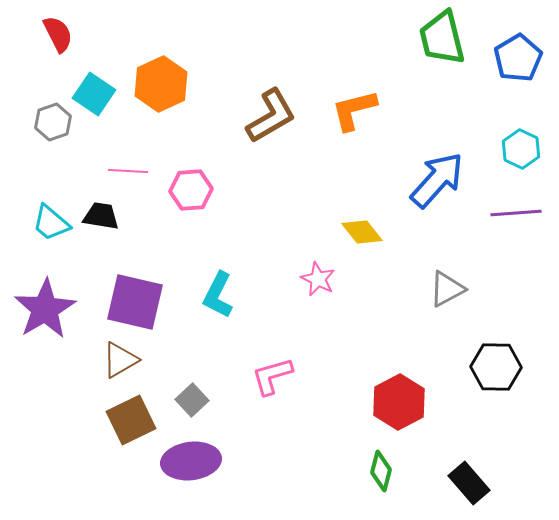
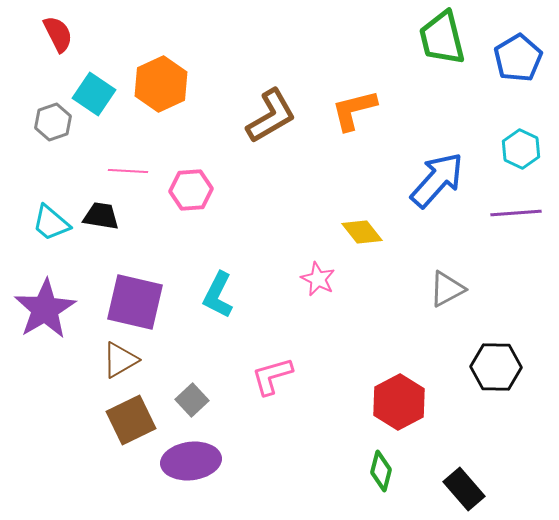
black rectangle: moved 5 px left, 6 px down
